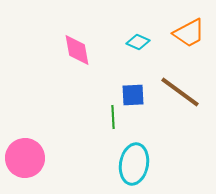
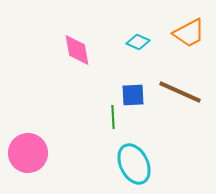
brown line: rotated 12 degrees counterclockwise
pink circle: moved 3 px right, 5 px up
cyan ellipse: rotated 36 degrees counterclockwise
